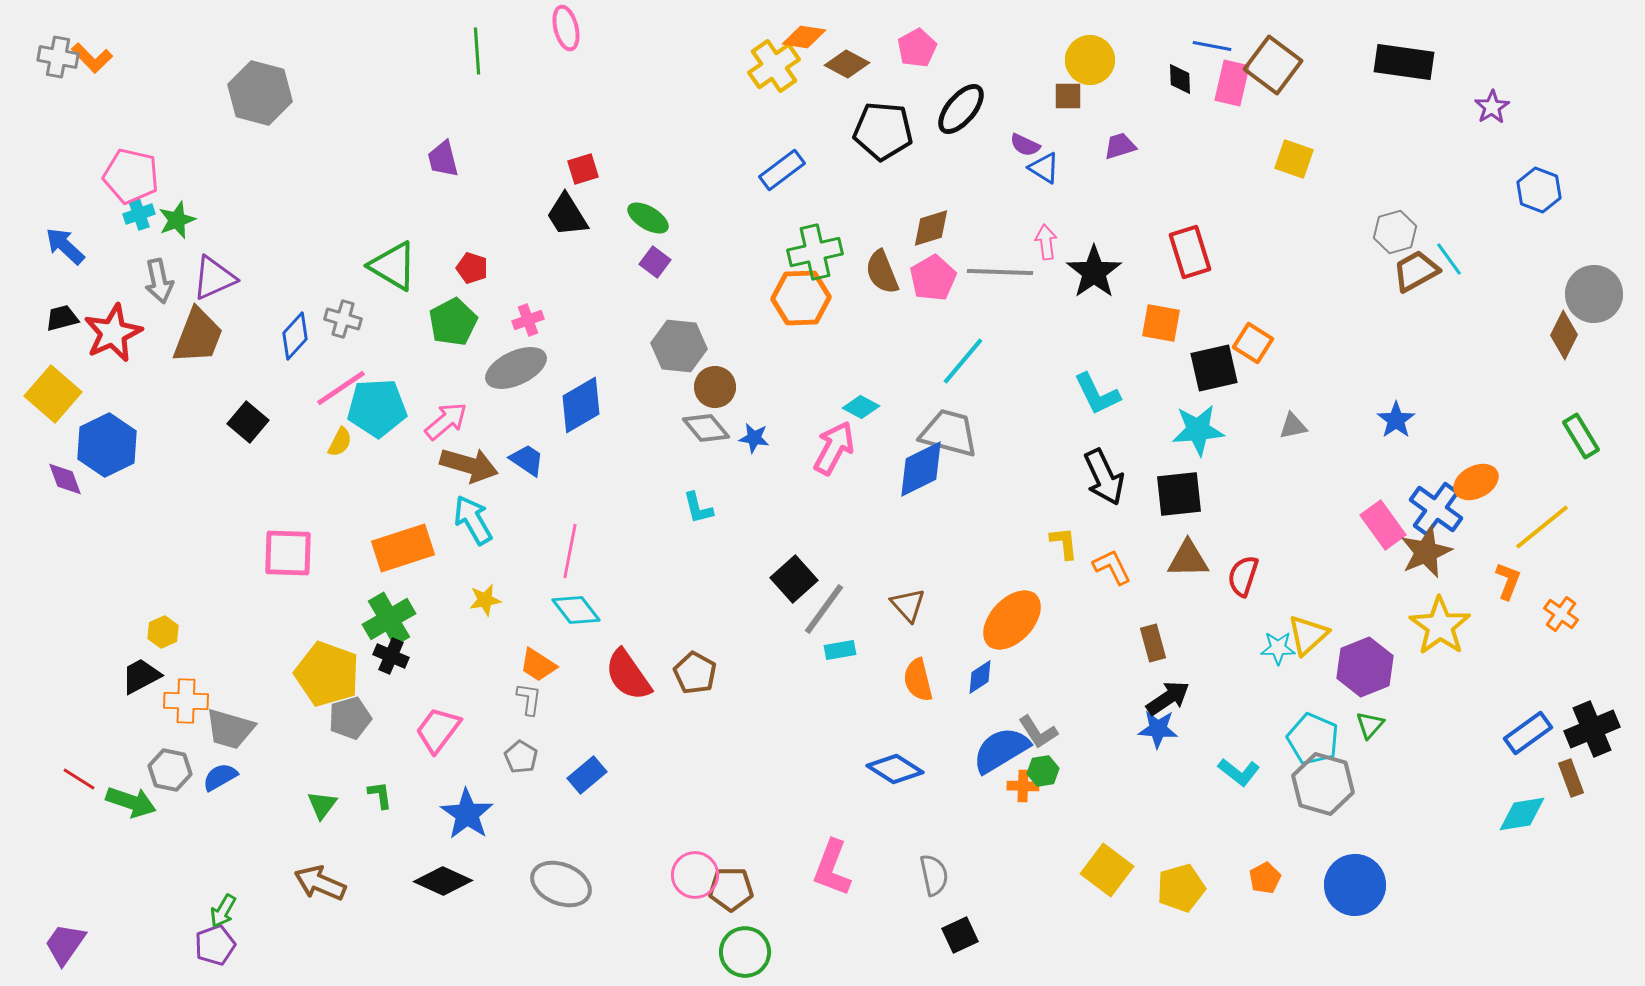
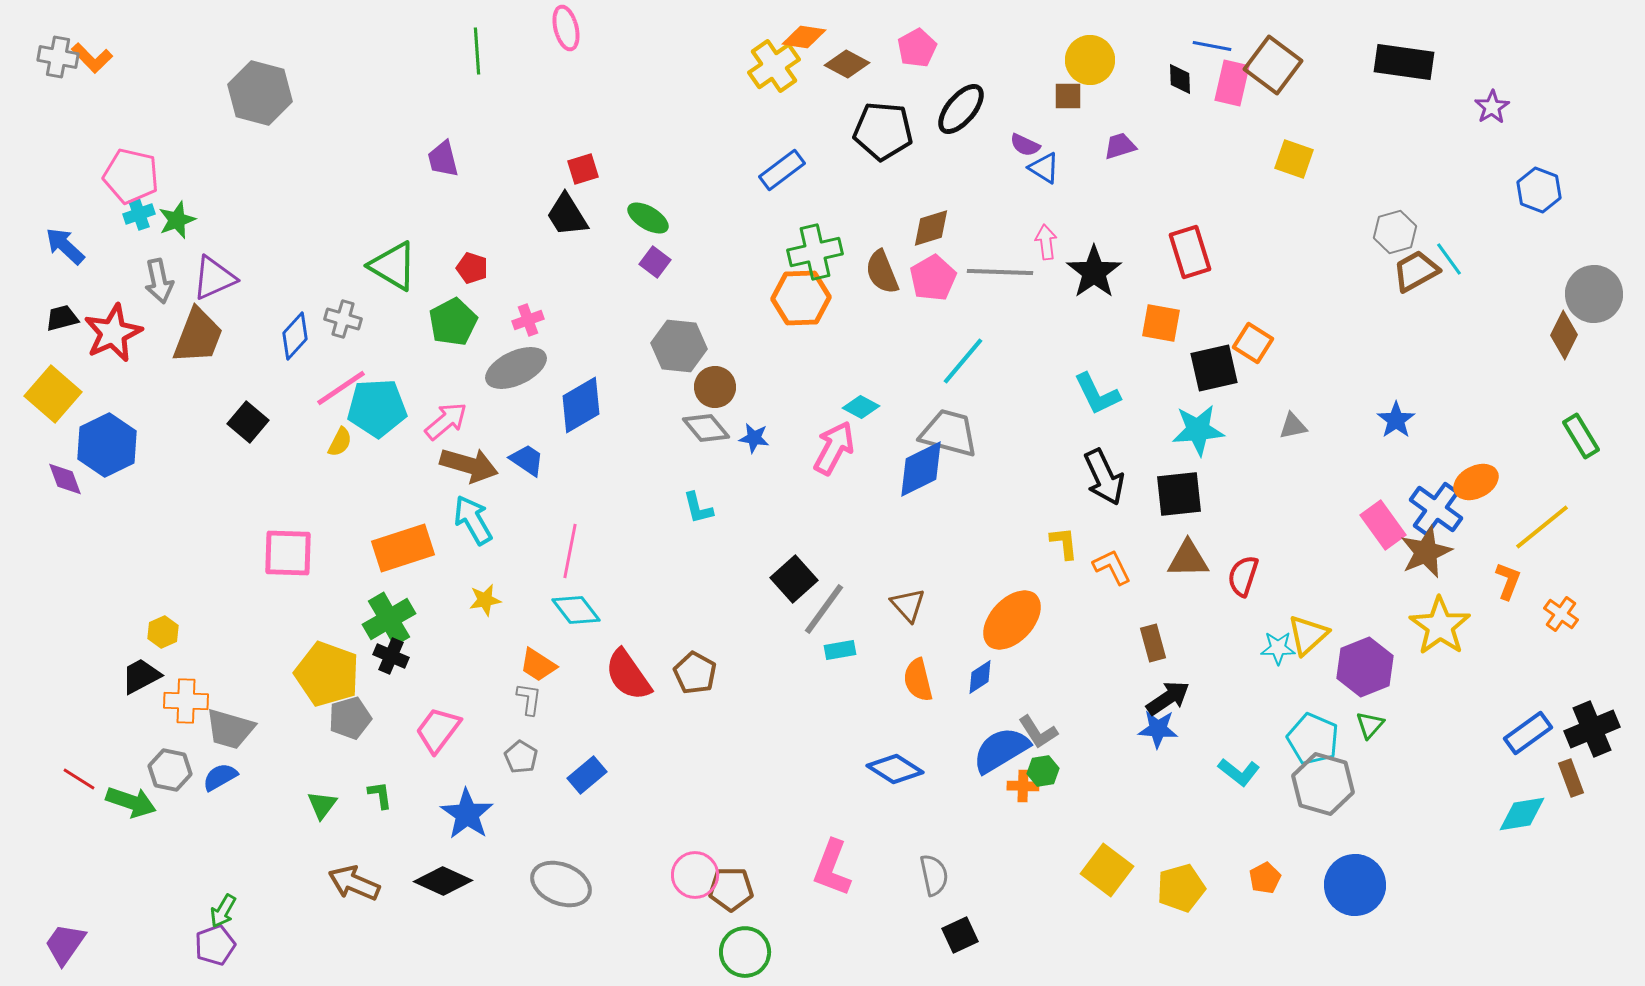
brown arrow at (320, 883): moved 34 px right
